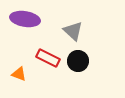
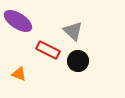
purple ellipse: moved 7 px left, 2 px down; rotated 24 degrees clockwise
red rectangle: moved 8 px up
